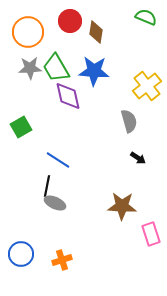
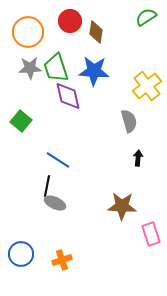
green semicircle: rotated 55 degrees counterclockwise
green trapezoid: rotated 12 degrees clockwise
green square: moved 6 px up; rotated 20 degrees counterclockwise
black arrow: rotated 119 degrees counterclockwise
